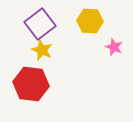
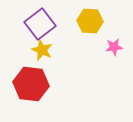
pink star: rotated 30 degrees counterclockwise
